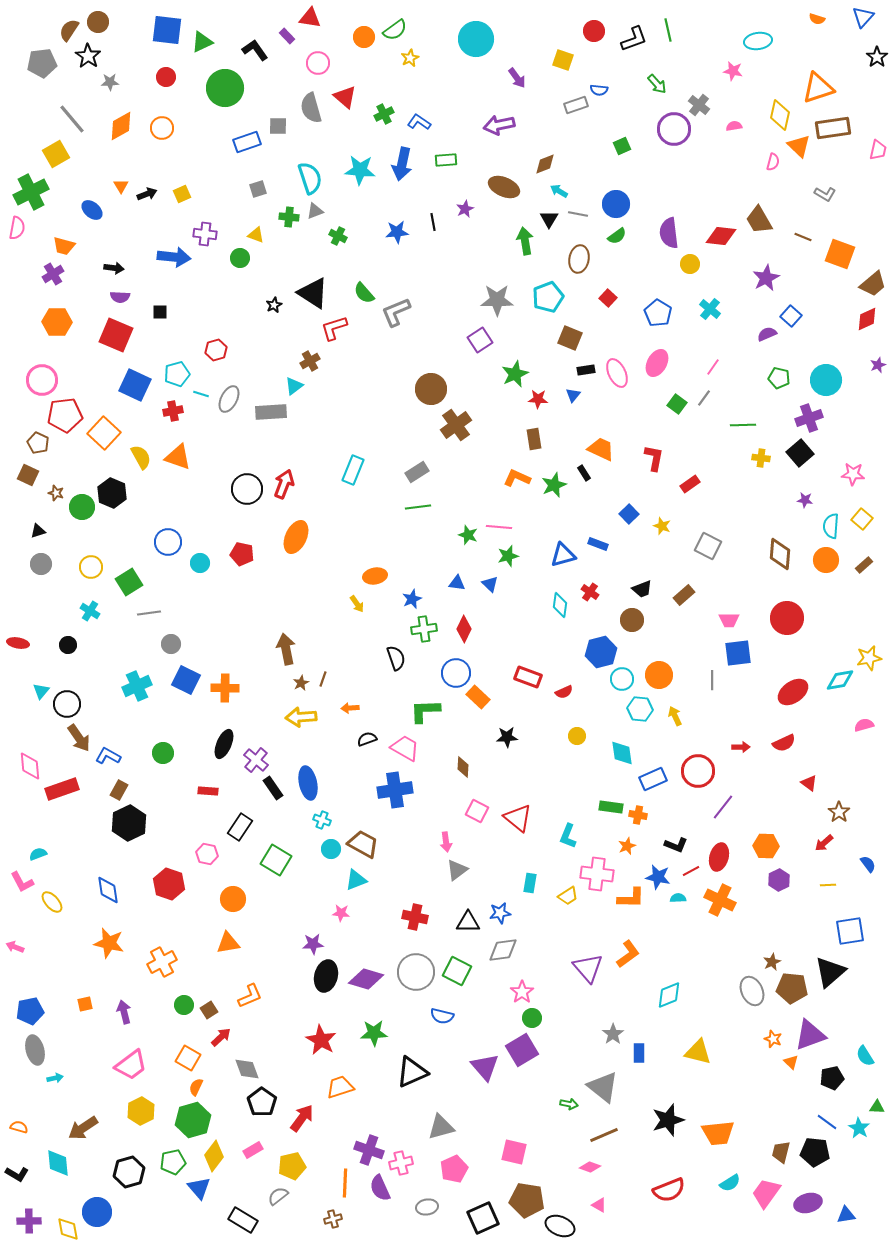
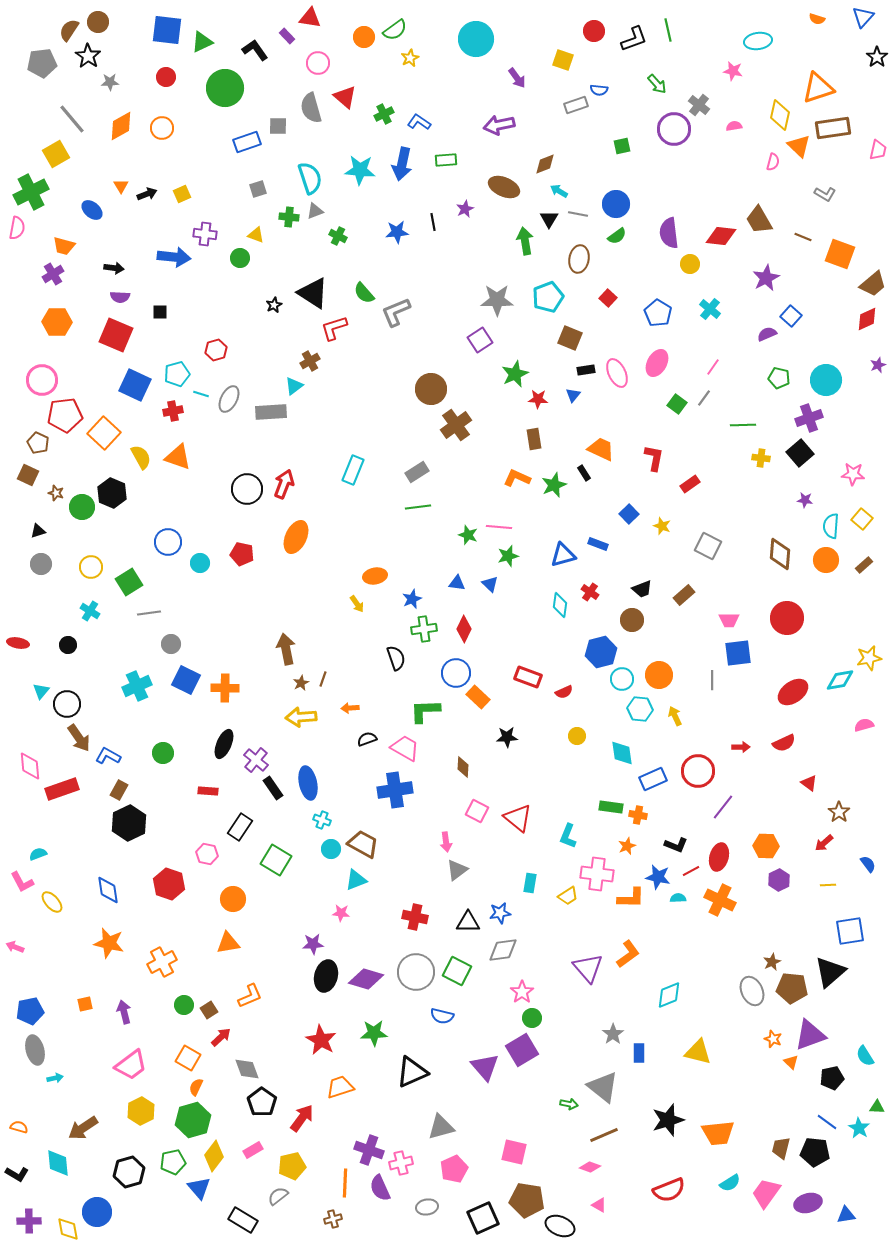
green square at (622, 146): rotated 12 degrees clockwise
brown trapezoid at (781, 1152): moved 4 px up
